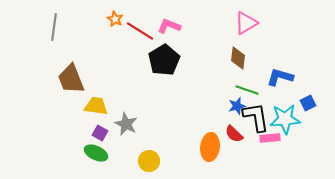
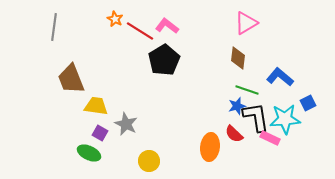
pink L-shape: moved 2 px left; rotated 15 degrees clockwise
blue L-shape: rotated 24 degrees clockwise
pink rectangle: rotated 30 degrees clockwise
green ellipse: moved 7 px left
